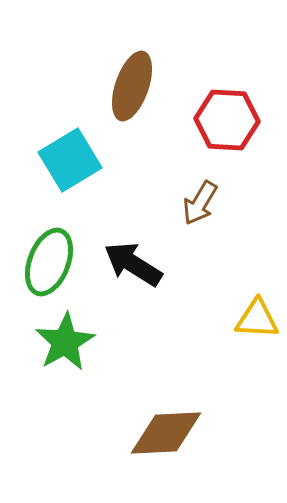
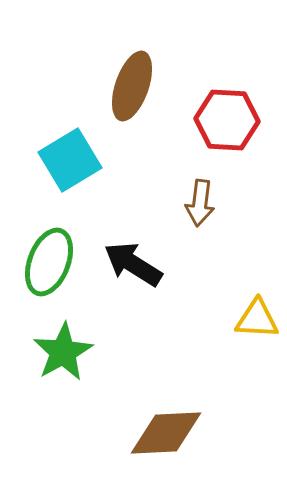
brown arrow: rotated 24 degrees counterclockwise
green star: moved 2 px left, 10 px down
